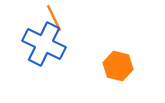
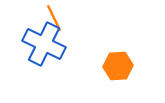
orange hexagon: rotated 16 degrees counterclockwise
